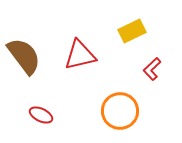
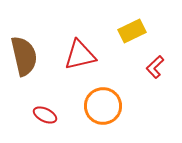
brown semicircle: rotated 24 degrees clockwise
red L-shape: moved 3 px right, 2 px up
orange circle: moved 17 px left, 5 px up
red ellipse: moved 4 px right
